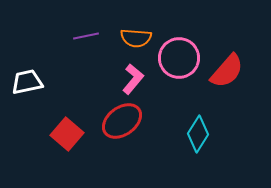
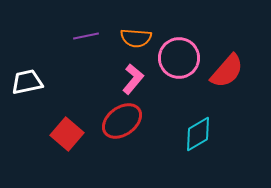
cyan diamond: rotated 27 degrees clockwise
